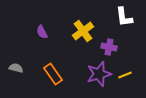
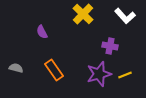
white L-shape: moved 1 px right, 1 px up; rotated 35 degrees counterclockwise
yellow cross: moved 17 px up; rotated 10 degrees counterclockwise
purple cross: moved 1 px right, 1 px up
orange rectangle: moved 1 px right, 4 px up
